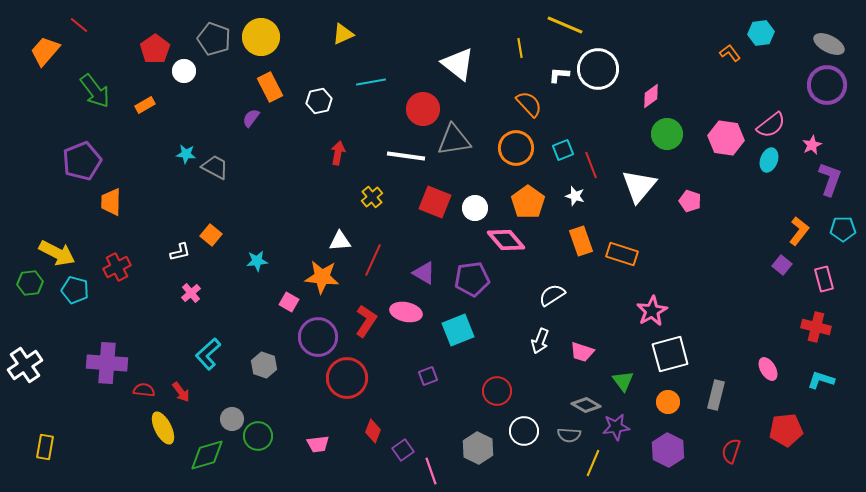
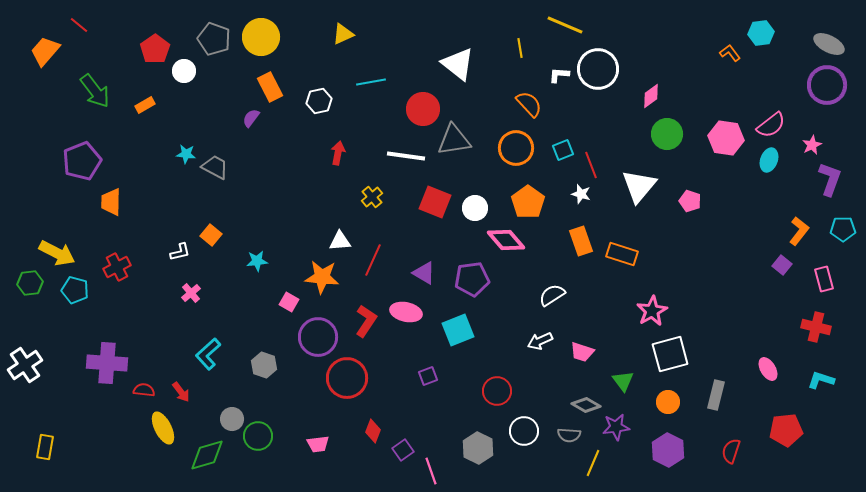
white star at (575, 196): moved 6 px right, 2 px up
white arrow at (540, 341): rotated 45 degrees clockwise
